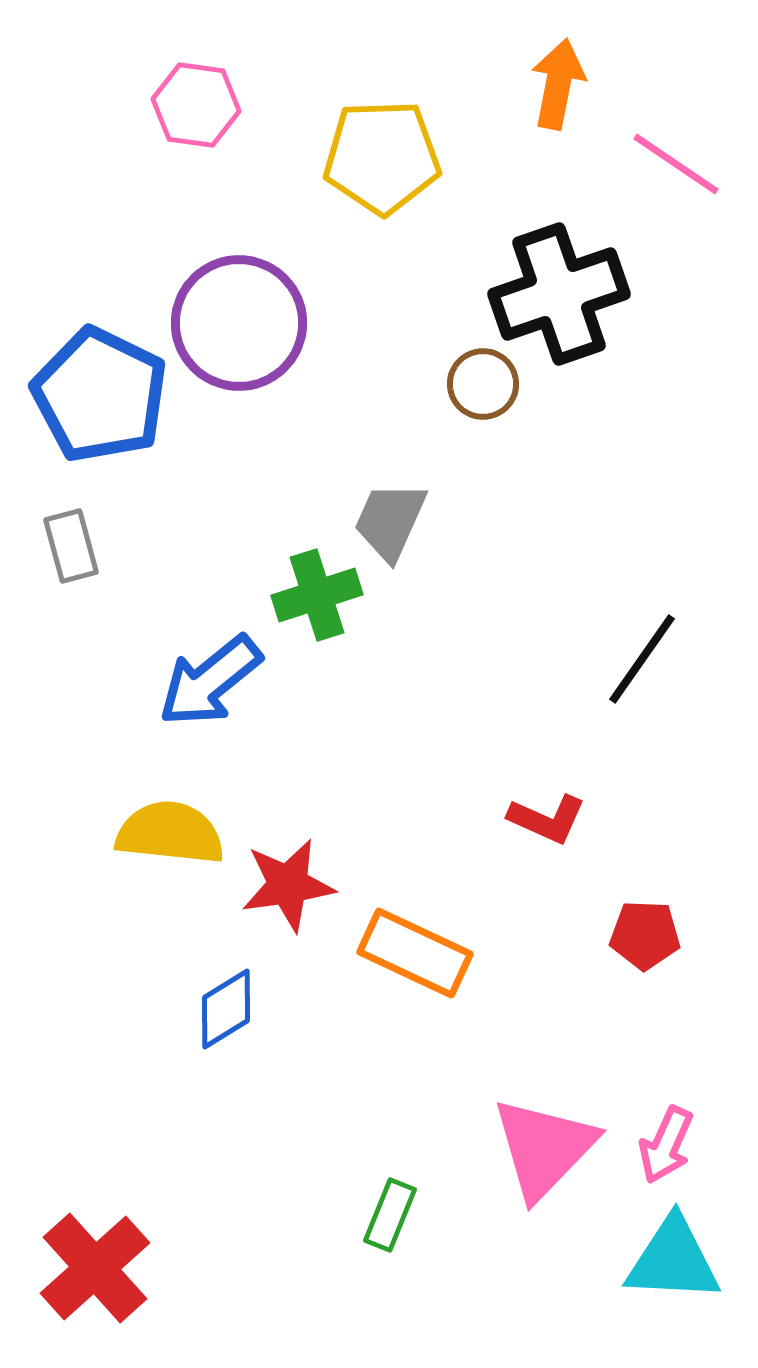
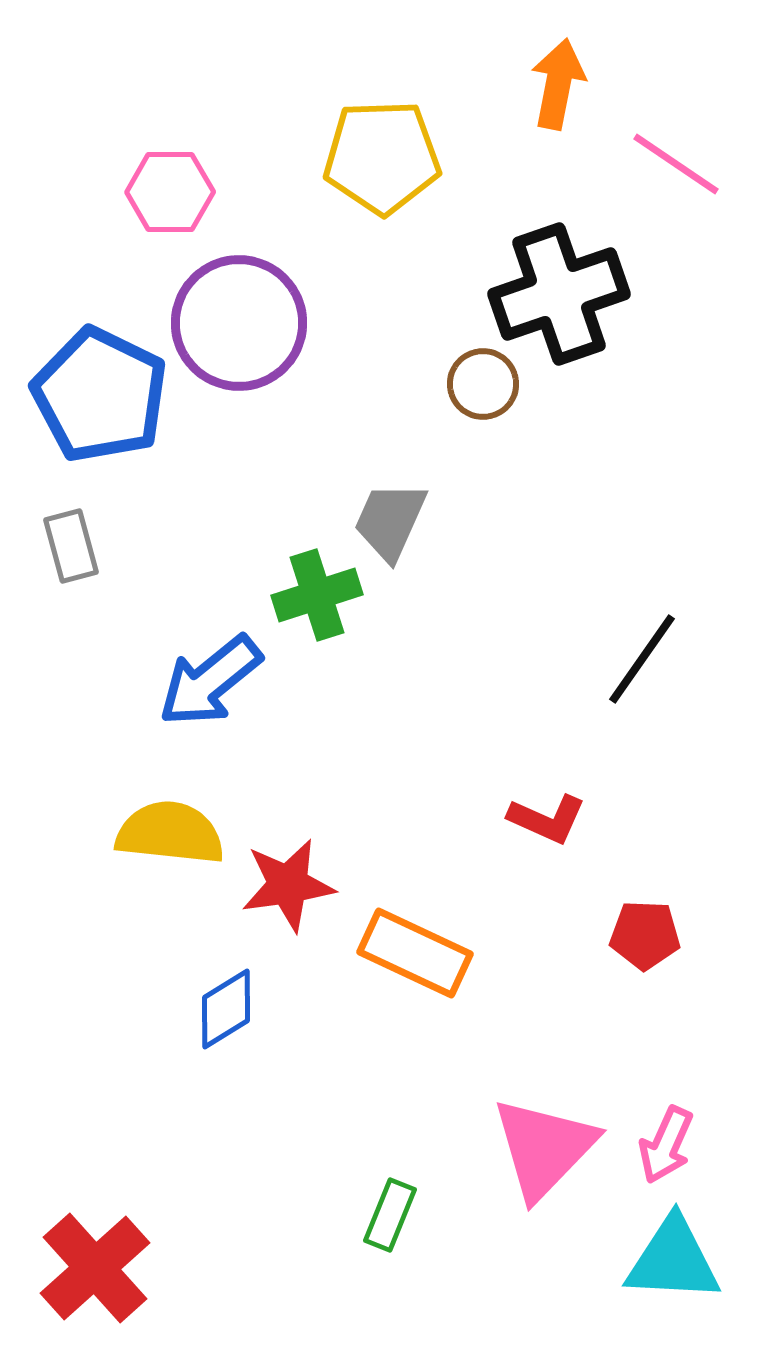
pink hexagon: moved 26 px left, 87 px down; rotated 8 degrees counterclockwise
